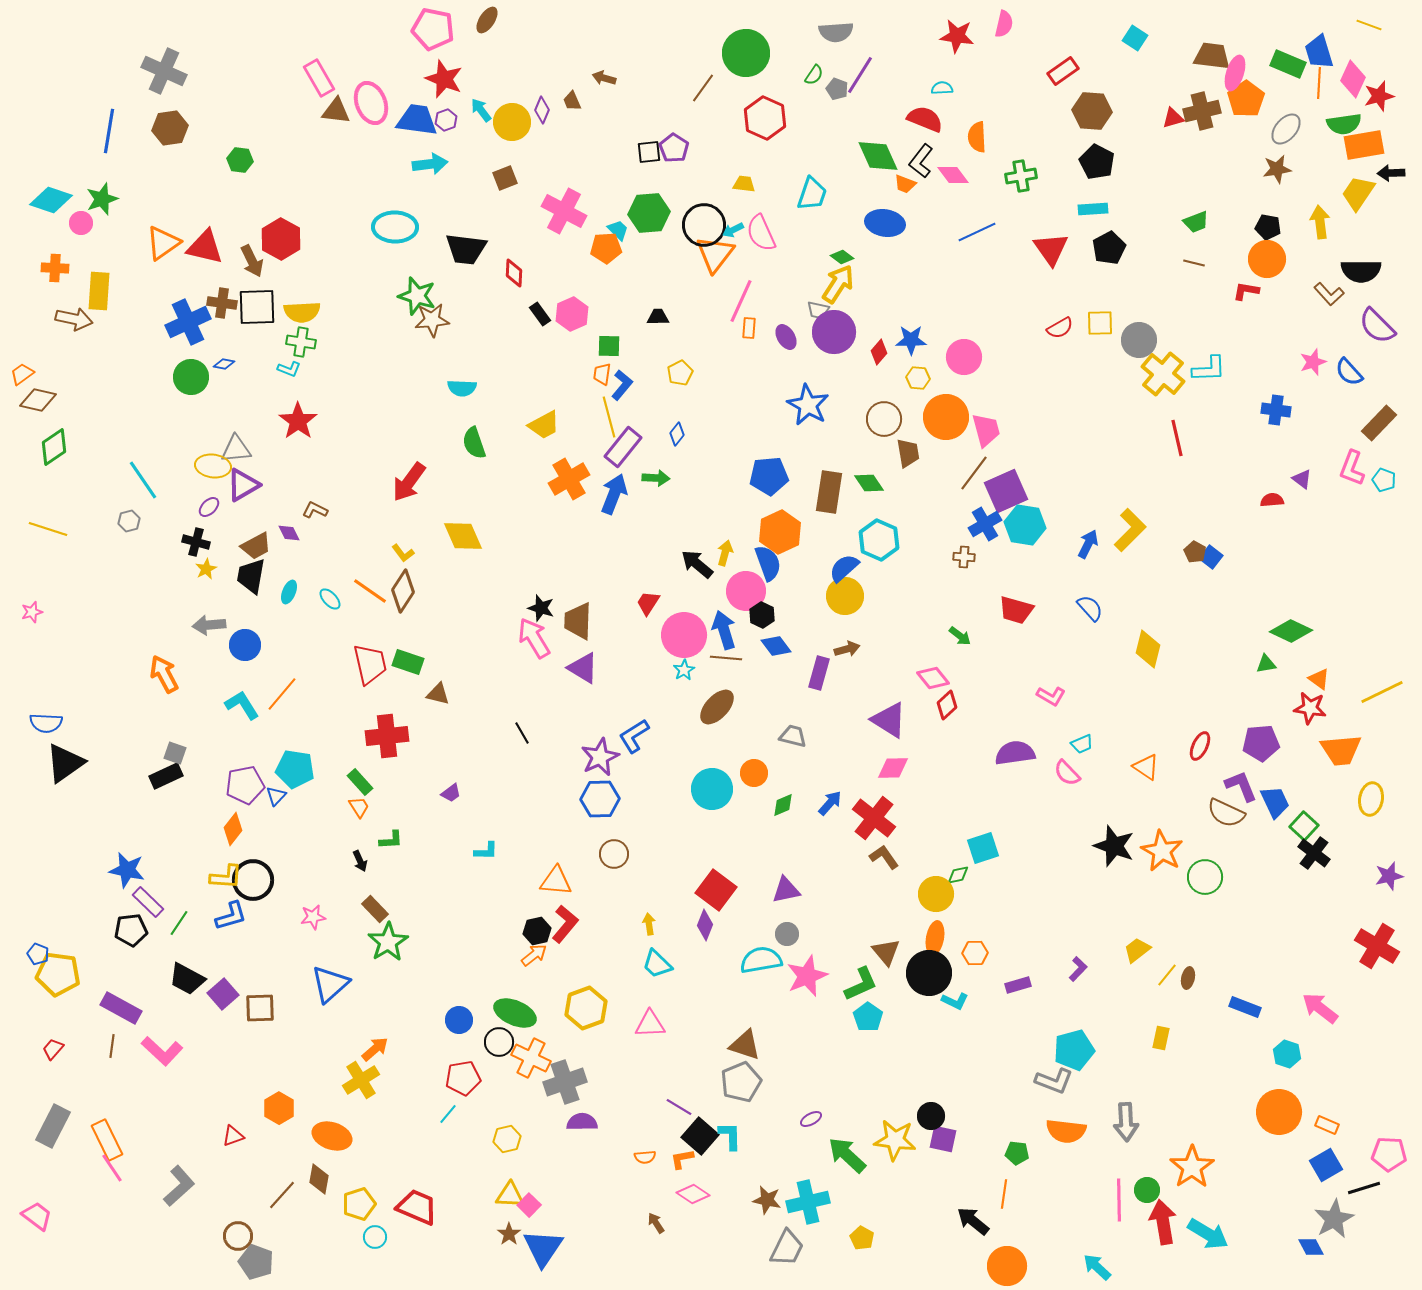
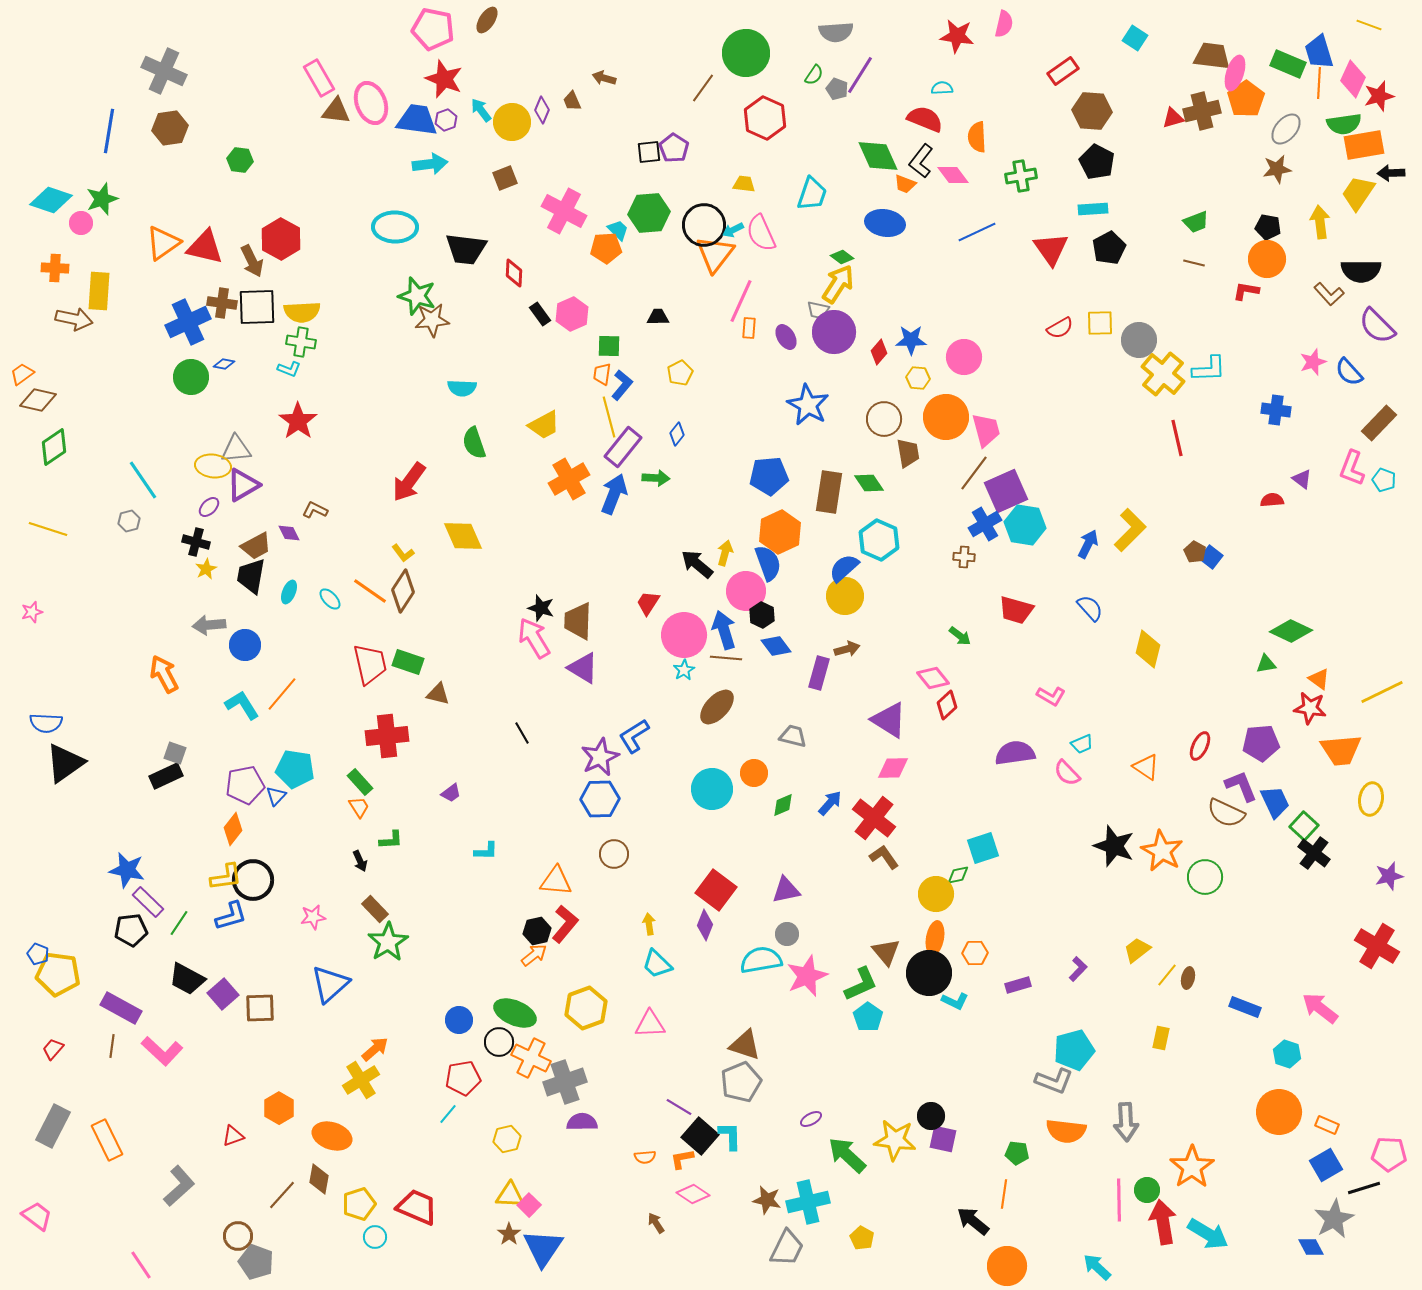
yellow L-shape at (226, 877): rotated 12 degrees counterclockwise
pink line at (112, 1168): moved 29 px right, 97 px down
